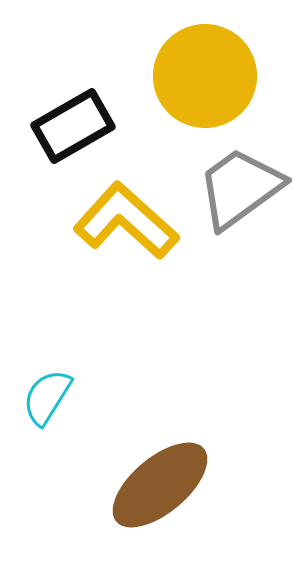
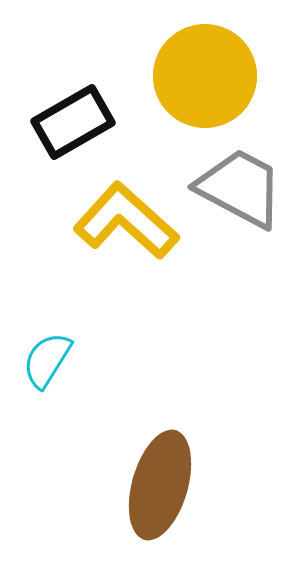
black rectangle: moved 4 px up
gray trapezoid: rotated 64 degrees clockwise
cyan semicircle: moved 37 px up
brown ellipse: rotated 34 degrees counterclockwise
